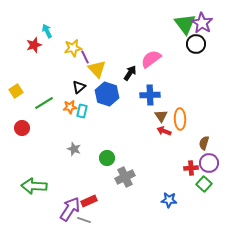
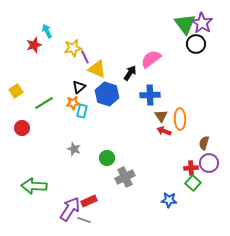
yellow triangle: rotated 24 degrees counterclockwise
orange star: moved 3 px right, 4 px up
green square: moved 11 px left, 1 px up
